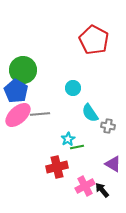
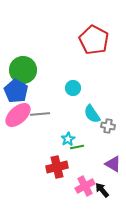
cyan semicircle: moved 2 px right, 1 px down
